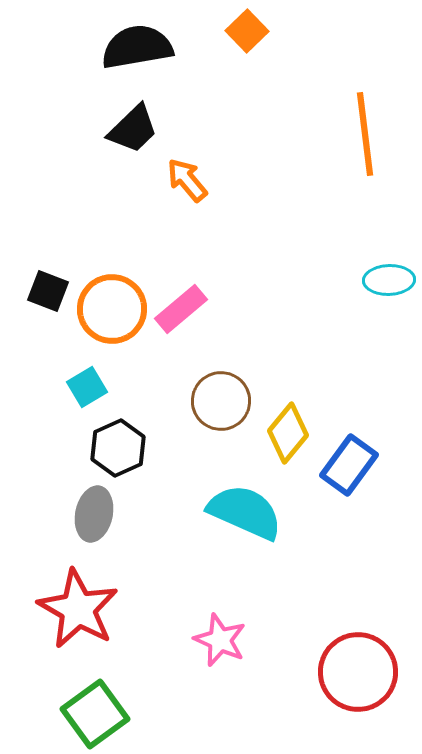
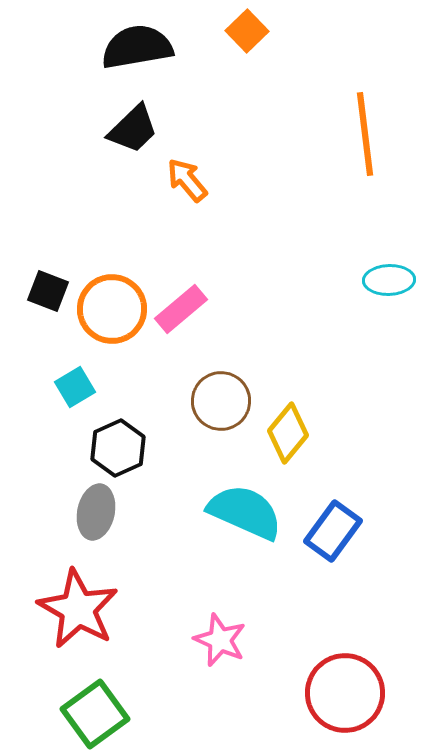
cyan square: moved 12 px left
blue rectangle: moved 16 px left, 66 px down
gray ellipse: moved 2 px right, 2 px up
red circle: moved 13 px left, 21 px down
